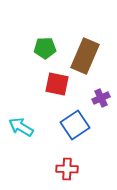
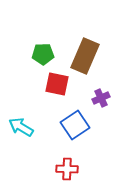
green pentagon: moved 2 px left, 6 px down
